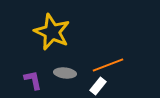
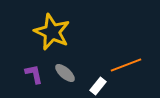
orange line: moved 18 px right
gray ellipse: rotated 35 degrees clockwise
purple L-shape: moved 1 px right, 6 px up
